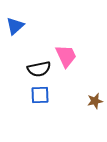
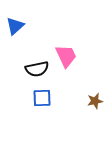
black semicircle: moved 2 px left
blue square: moved 2 px right, 3 px down
